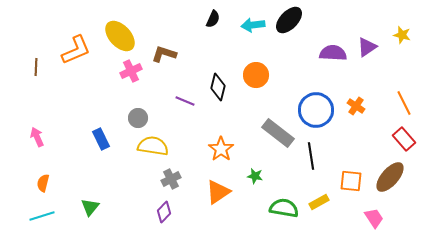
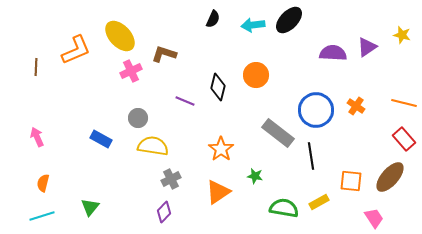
orange line: rotated 50 degrees counterclockwise
blue rectangle: rotated 35 degrees counterclockwise
